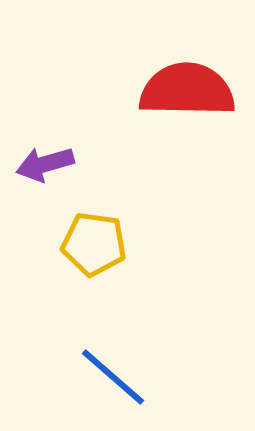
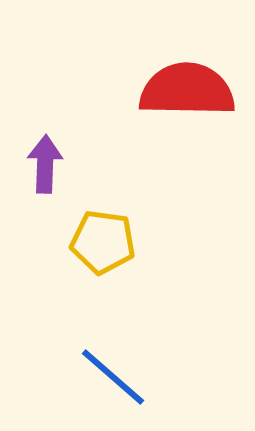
purple arrow: rotated 108 degrees clockwise
yellow pentagon: moved 9 px right, 2 px up
